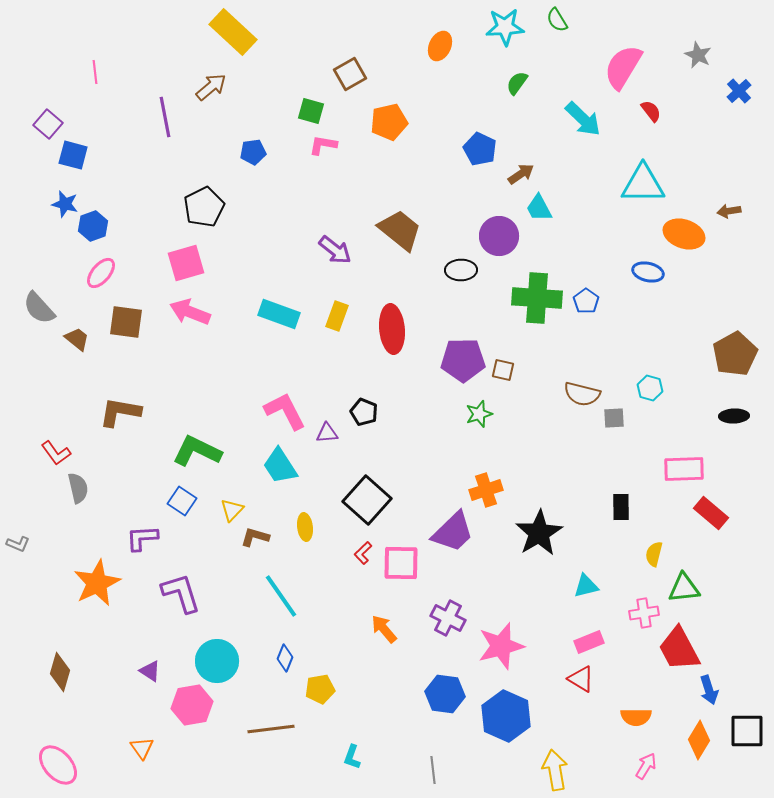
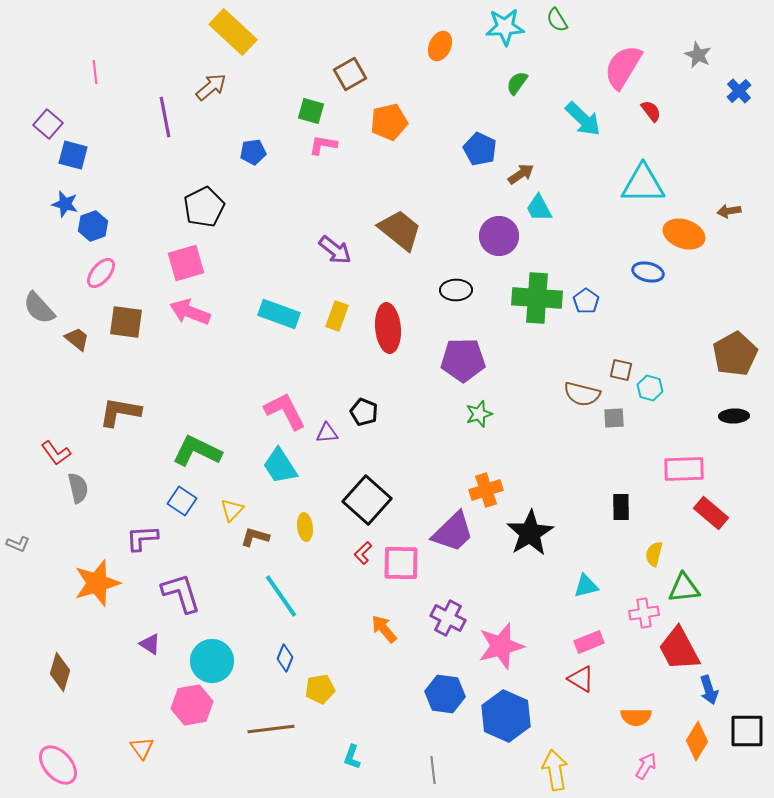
black ellipse at (461, 270): moved 5 px left, 20 px down
red ellipse at (392, 329): moved 4 px left, 1 px up
brown square at (503, 370): moved 118 px right
black star at (539, 533): moved 9 px left
orange star at (97, 583): rotated 9 degrees clockwise
cyan circle at (217, 661): moved 5 px left
purple triangle at (150, 671): moved 27 px up
orange diamond at (699, 740): moved 2 px left, 1 px down
